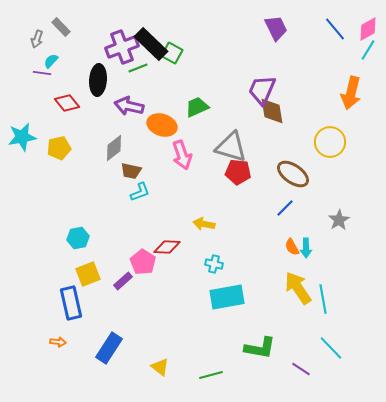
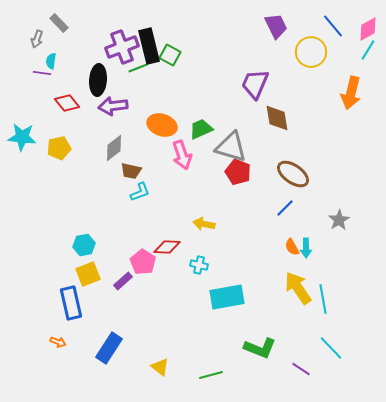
gray rectangle at (61, 27): moved 2 px left, 4 px up
purple trapezoid at (276, 28): moved 2 px up
blue line at (335, 29): moved 2 px left, 3 px up
black rectangle at (151, 44): moved 2 px left, 2 px down; rotated 32 degrees clockwise
green square at (172, 53): moved 2 px left, 2 px down
cyan semicircle at (51, 61): rotated 35 degrees counterclockwise
purple trapezoid at (262, 90): moved 7 px left, 6 px up
purple arrow at (129, 106): moved 16 px left; rotated 20 degrees counterclockwise
green trapezoid at (197, 107): moved 4 px right, 22 px down
brown diamond at (272, 111): moved 5 px right, 7 px down
cyan star at (22, 137): rotated 16 degrees clockwise
yellow circle at (330, 142): moved 19 px left, 90 px up
red pentagon at (238, 172): rotated 15 degrees clockwise
cyan hexagon at (78, 238): moved 6 px right, 7 px down
cyan cross at (214, 264): moved 15 px left, 1 px down
orange arrow at (58, 342): rotated 14 degrees clockwise
green L-shape at (260, 348): rotated 12 degrees clockwise
